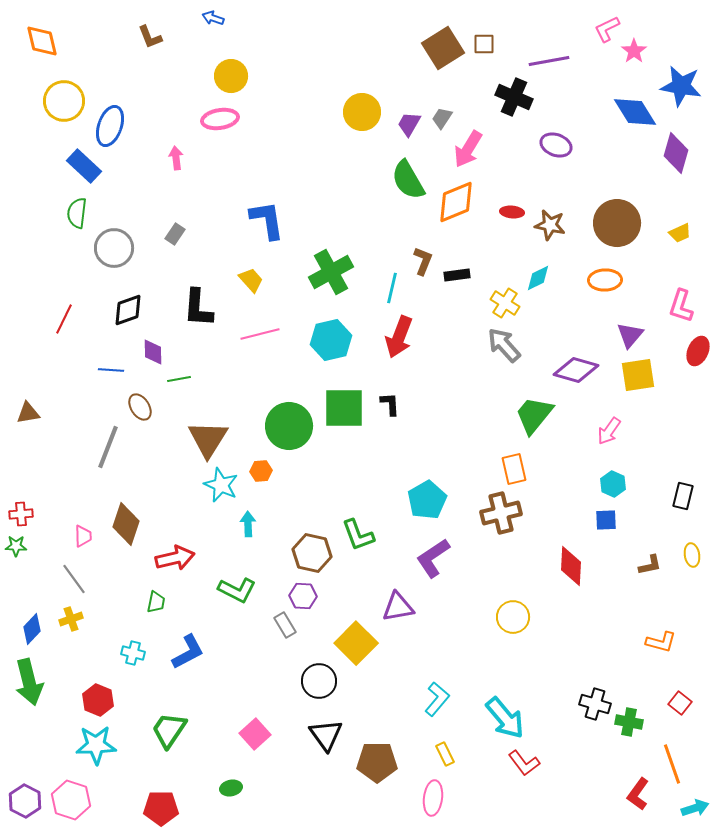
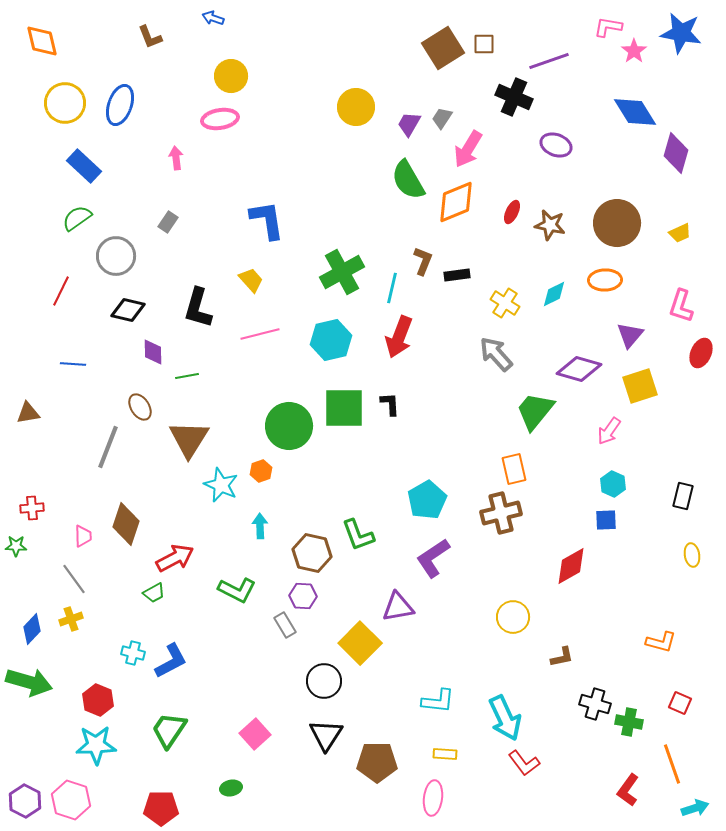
pink L-shape at (607, 29): moved 1 px right, 2 px up; rotated 36 degrees clockwise
purple line at (549, 61): rotated 9 degrees counterclockwise
blue star at (681, 86): moved 53 px up
yellow circle at (64, 101): moved 1 px right, 2 px down
yellow circle at (362, 112): moved 6 px left, 5 px up
blue ellipse at (110, 126): moved 10 px right, 21 px up
red ellipse at (512, 212): rotated 70 degrees counterclockwise
green semicircle at (77, 213): moved 5 px down; rotated 48 degrees clockwise
gray rectangle at (175, 234): moved 7 px left, 12 px up
gray circle at (114, 248): moved 2 px right, 8 px down
green cross at (331, 272): moved 11 px right
cyan diamond at (538, 278): moved 16 px right, 16 px down
black L-shape at (198, 308): rotated 12 degrees clockwise
black diamond at (128, 310): rotated 32 degrees clockwise
red line at (64, 319): moved 3 px left, 28 px up
gray arrow at (504, 345): moved 8 px left, 9 px down
red ellipse at (698, 351): moved 3 px right, 2 px down
blue line at (111, 370): moved 38 px left, 6 px up
purple diamond at (576, 370): moved 3 px right, 1 px up
yellow square at (638, 375): moved 2 px right, 11 px down; rotated 9 degrees counterclockwise
green line at (179, 379): moved 8 px right, 3 px up
green trapezoid at (534, 415): moved 1 px right, 4 px up
brown triangle at (208, 439): moved 19 px left
orange hexagon at (261, 471): rotated 15 degrees counterclockwise
red cross at (21, 514): moved 11 px right, 6 px up
cyan arrow at (248, 524): moved 12 px right, 2 px down
red arrow at (175, 558): rotated 15 degrees counterclockwise
brown L-shape at (650, 565): moved 88 px left, 92 px down
red diamond at (571, 566): rotated 57 degrees clockwise
green trapezoid at (156, 602): moved 2 px left, 9 px up; rotated 50 degrees clockwise
yellow square at (356, 643): moved 4 px right
blue L-shape at (188, 652): moved 17 px left, 9 px down
black circle at (319, 681): moved 5 px right
green arrow at (29, 682): rotated 60 degrees counterclockwise
cyan L-shape at (437, 699): moved 1 px right, 2 px down; rotated 56 degrees clockwise
red square at (680, 703): rotated 15 degrees counterclockwise
cyan arrow at (505, 718): rotated 15 degrees clockwise
black triangle at (326, 735): rotated 9 degrees clockwise
yellow rectangle at (445, 754): rotated 60 degrees counterclockwise
red L-shape at (638, 794): moved 10 px left, 4 px up
